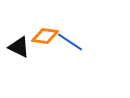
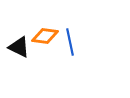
blue line: rotated 44 degrees clockwise
